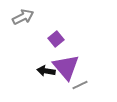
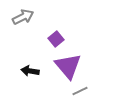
purple triangle: moved 2 px right, 1 px up
black arrow: moved 16 px left
gray line: moved 6 px down
